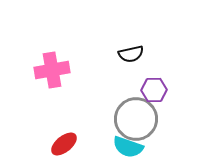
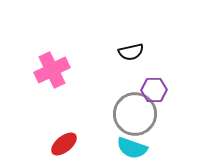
black semicircle: moved 2 px up
pink cross: rotated 16 degrees counterclockwise
gray circle: moved 1 px left, 5 px up
cyan semicircle: moved 4 px right, 1 px down
